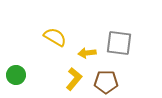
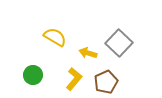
gray square: rotated 36 degrees clockwise
yellow arrow: moved 1 px right; rotated 24 degrees clockwise
green circle: moved 17 px right
brown pentagon: rotated 25 degrees counterclockwise
